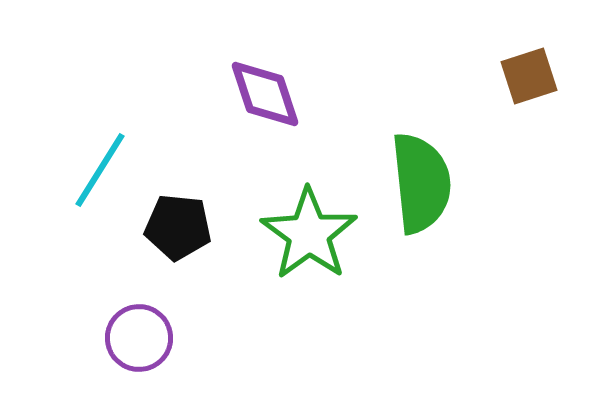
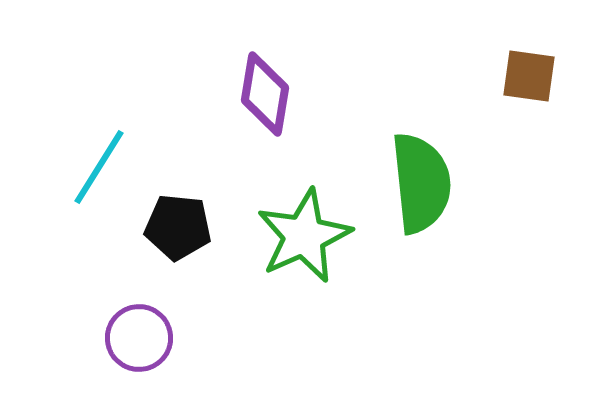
brown square: rotated 26 degrees clockwise
purple diamond: rotated 28 degrees clockwise
cyan line: moved 1 px left, 3 px up
green star: moved 5 px left, 2 px down; rotated 12 degrees clockwise
